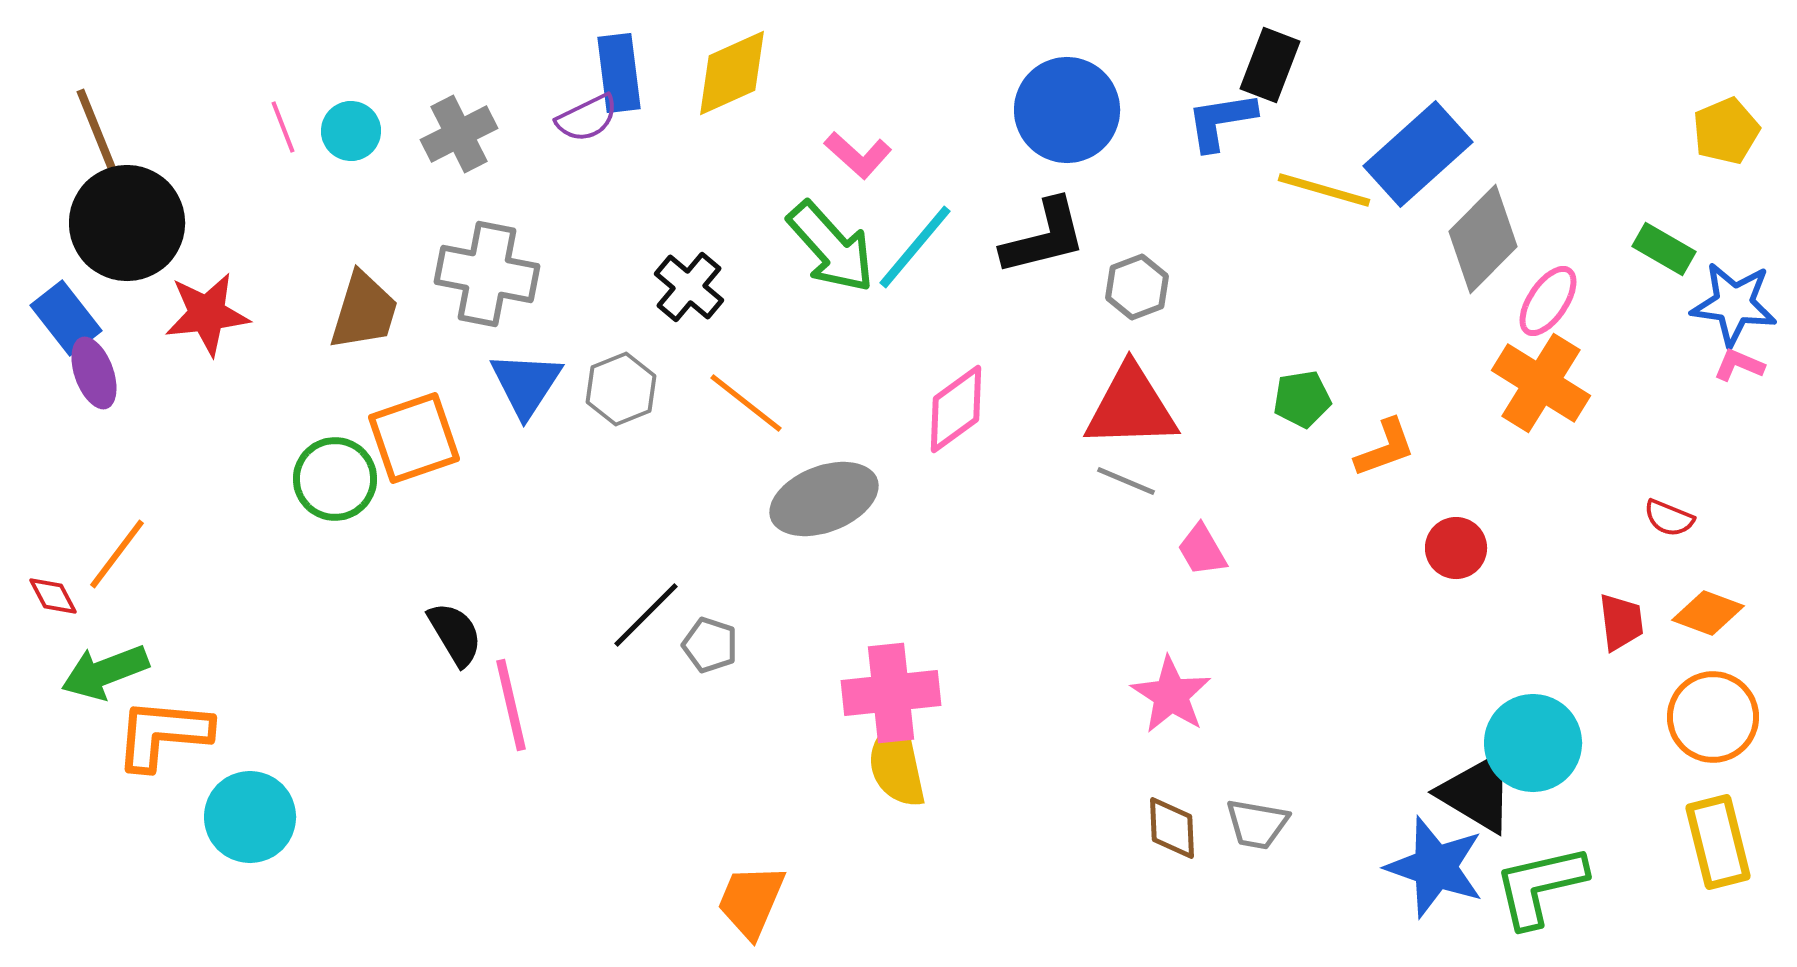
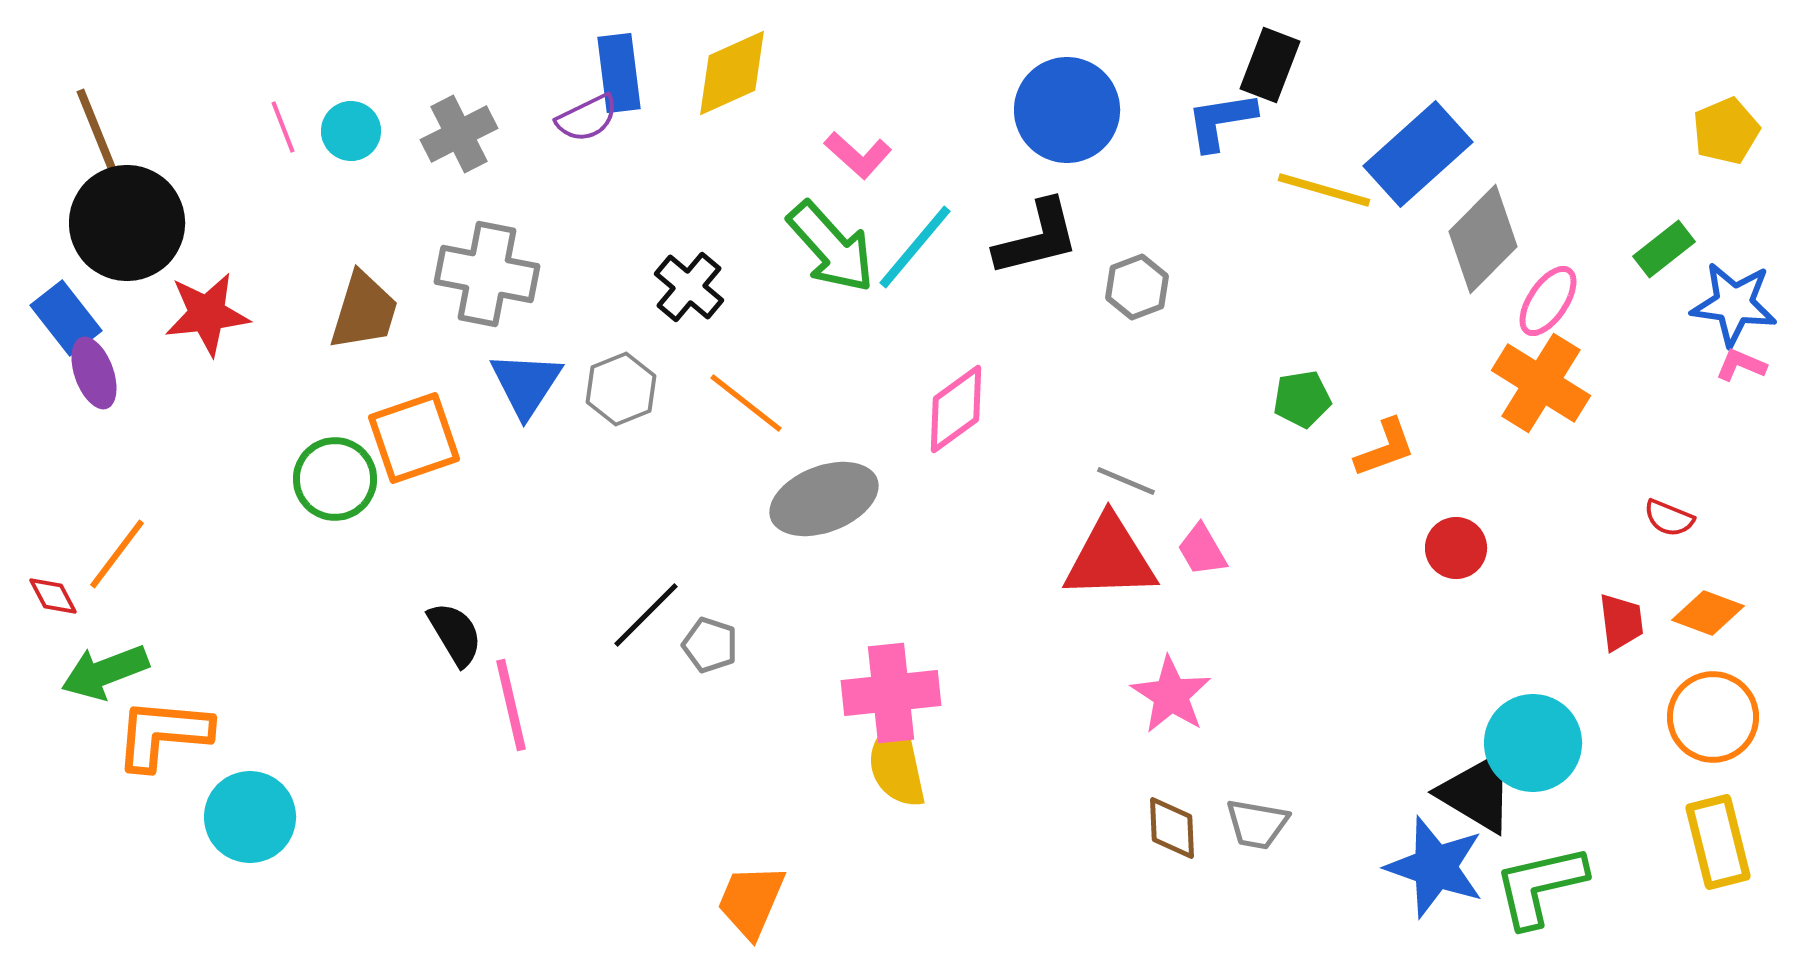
black L-shape at (1044, 237): moved 7 px left, 1 px down
green rectangle at (1664, 249): rotated 68 degrees counterclockwise
pink L-shape at (1739, 365): moved 2 px right
red triangle at (1131, 407): moved 21 px left, 151 px down
